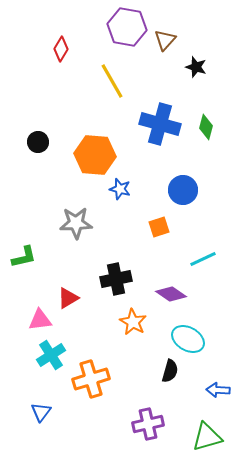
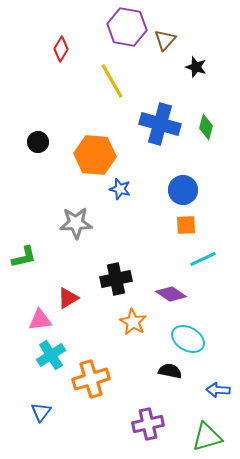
orange square: moved 27 px right, 2 px up; rotated 15 degrees clockwise
black semicircle: rotated 95 degrees counterclockwise
